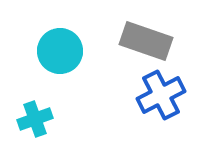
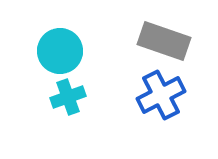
gray rectangle: moved 18 px right
cyan cross: moved 33 px right, 22 px up
